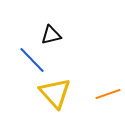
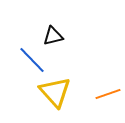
black triangle: moved 2 px right, 1 px down
yellow triangle: moved 1 px up
